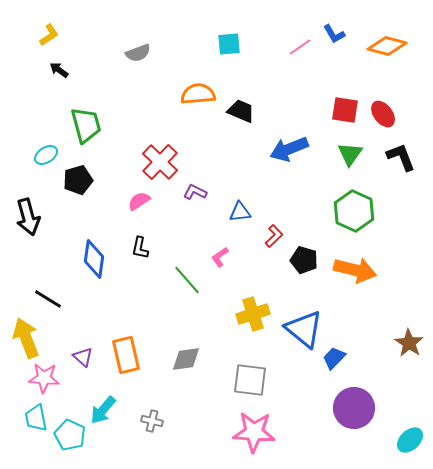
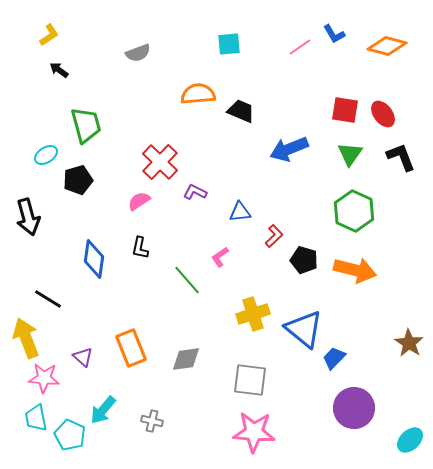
orange rectangle at (126, 355): moved 5 px right, 7 px up; rotated 9 degrees counterclockwise
